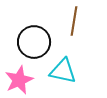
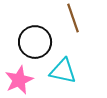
brown line: moved 1 px left, 3 px up; rotated 28 degrees counterclockwise
black circle: moved 1 px right
